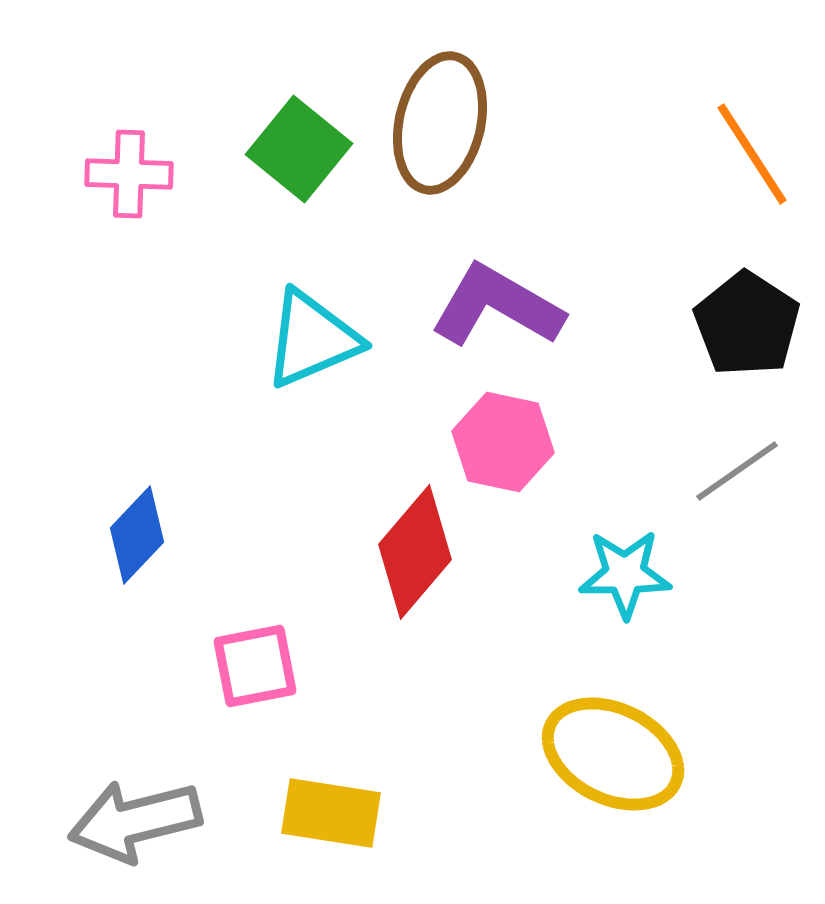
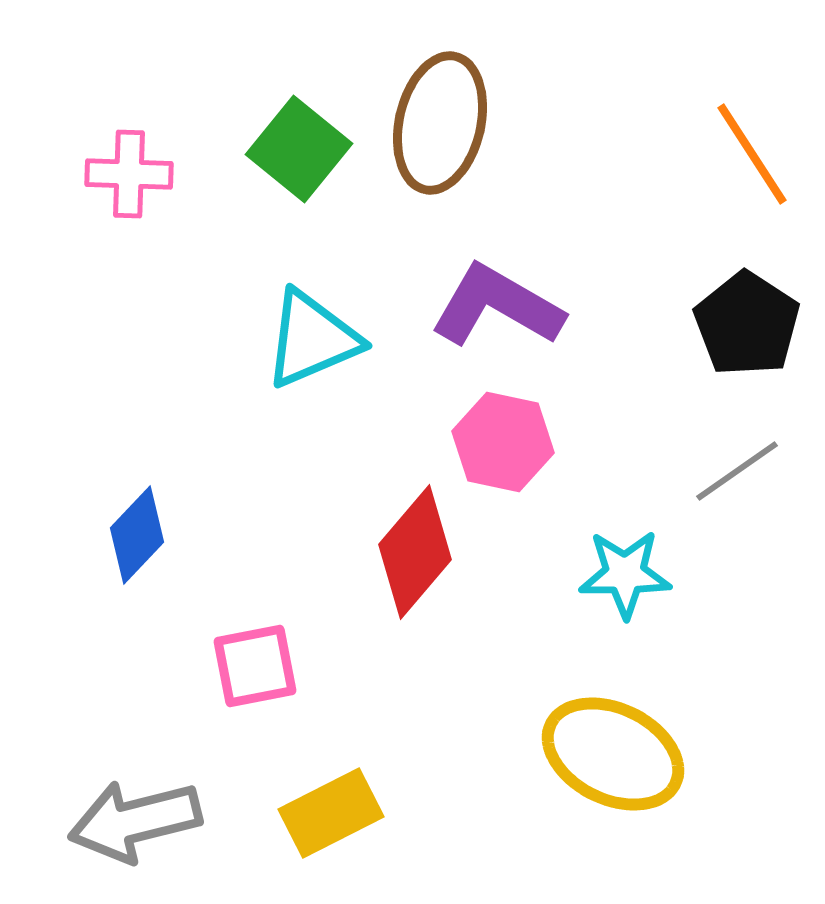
yellow rectangle: rotated 36 degrees counterclockwise
